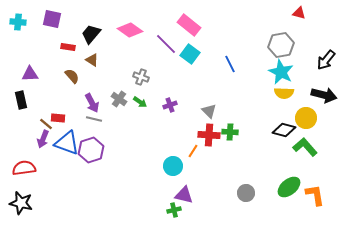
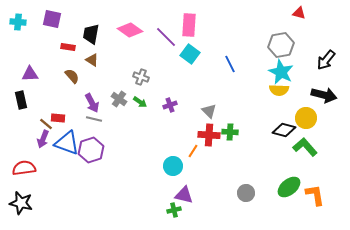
pink rectangle at (189, 25): rotated 55 degrees clockwise
black trapezoid at (91, 34): rotated 30 degrees counterclockwise
purple line at (166, 44): moved 7 px up
yellow semicircle at (284, 93): moved 5 px left, 3 px up
